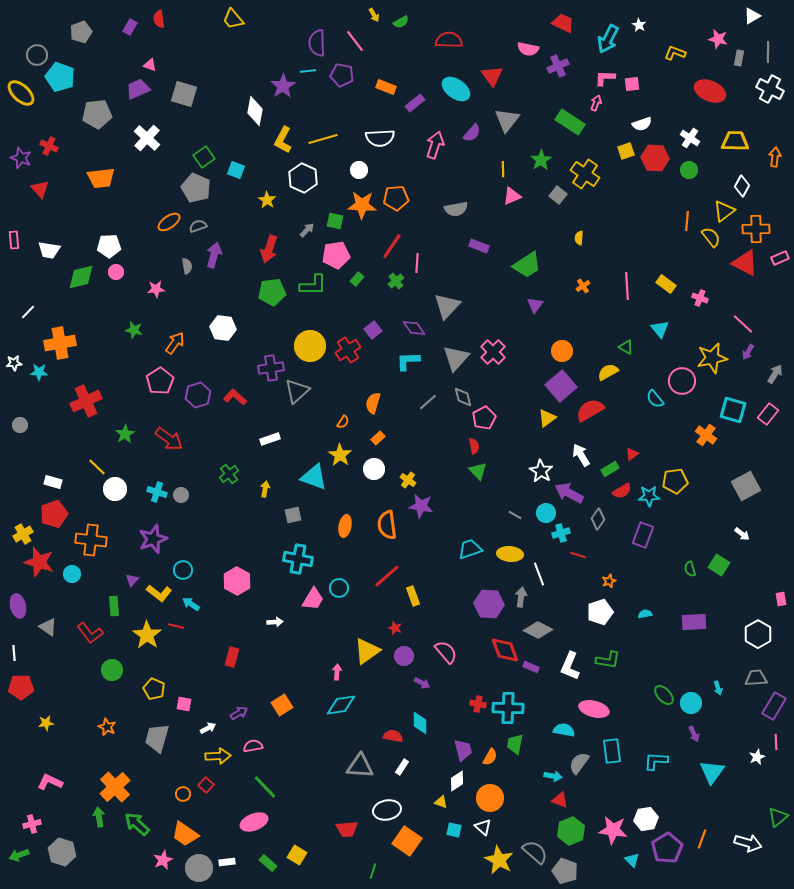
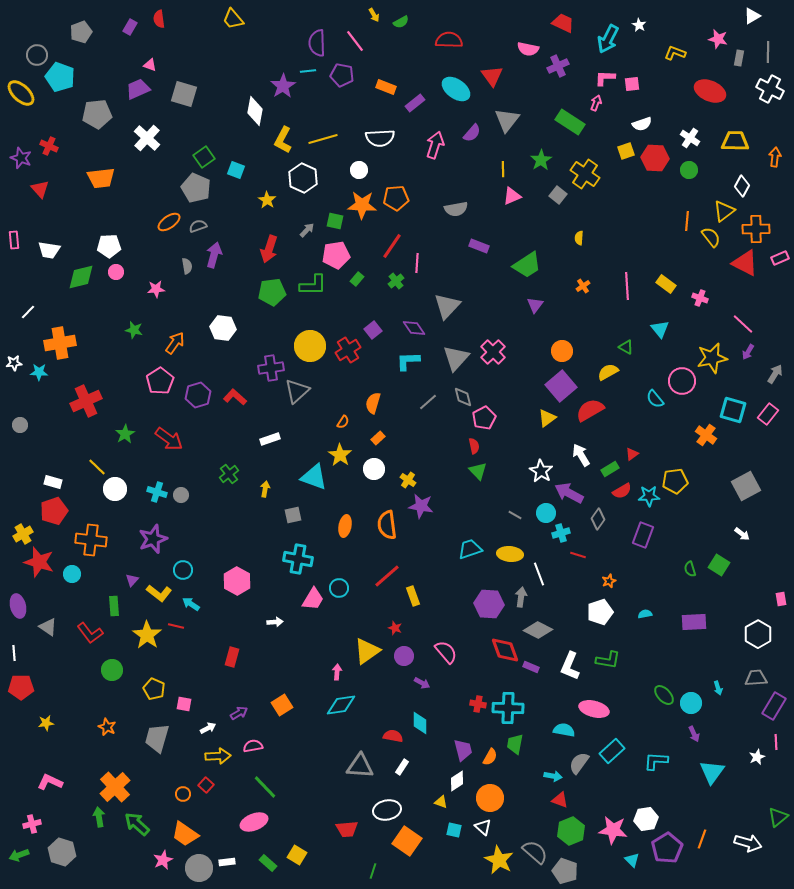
red pentagon at (54, 514): moved 3 px up
cyan rectangle at (612, 751): rotated 55 degrees clockwise
